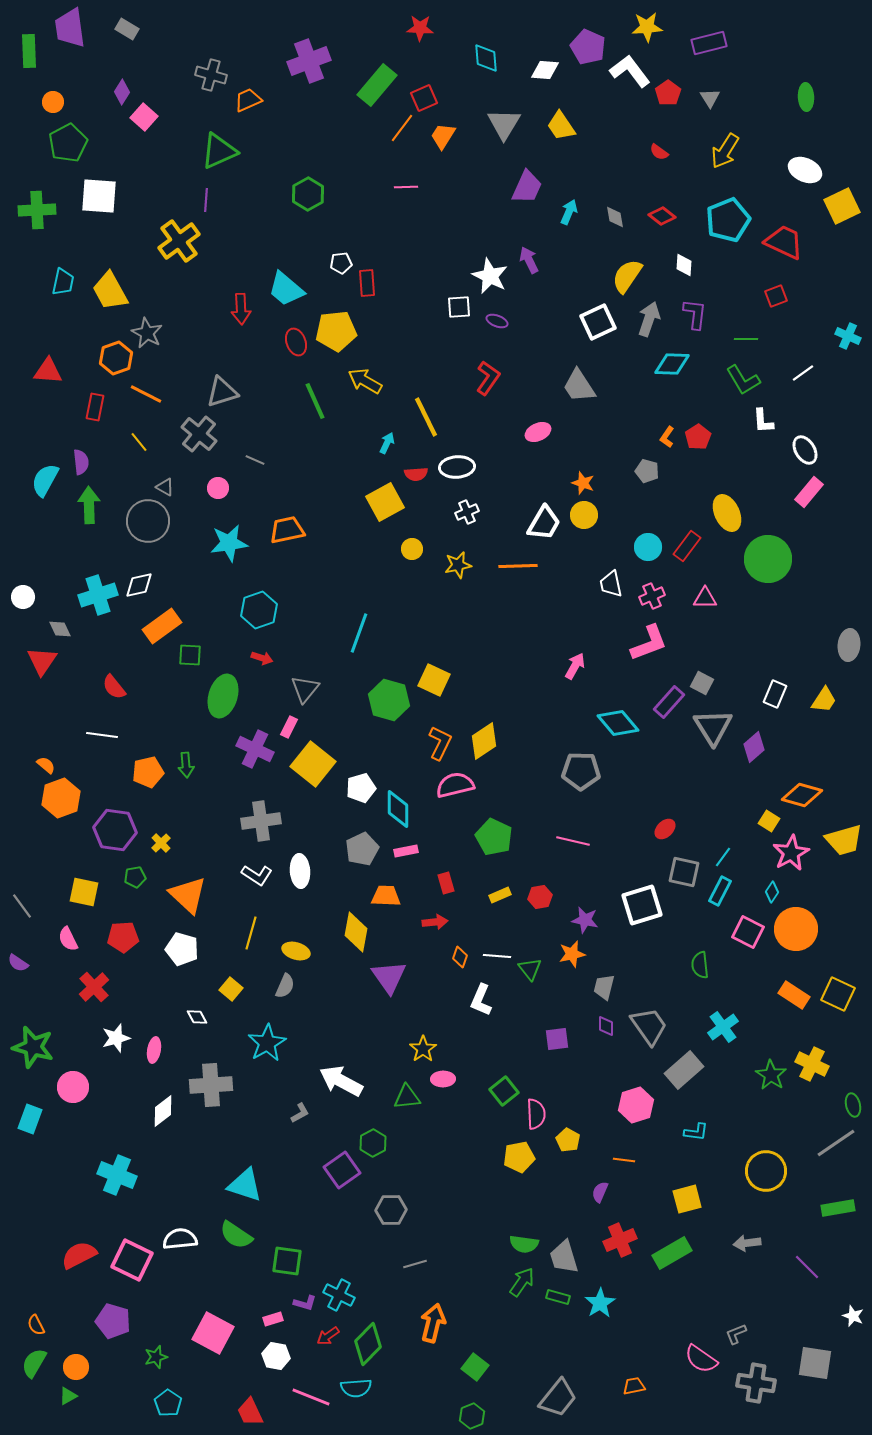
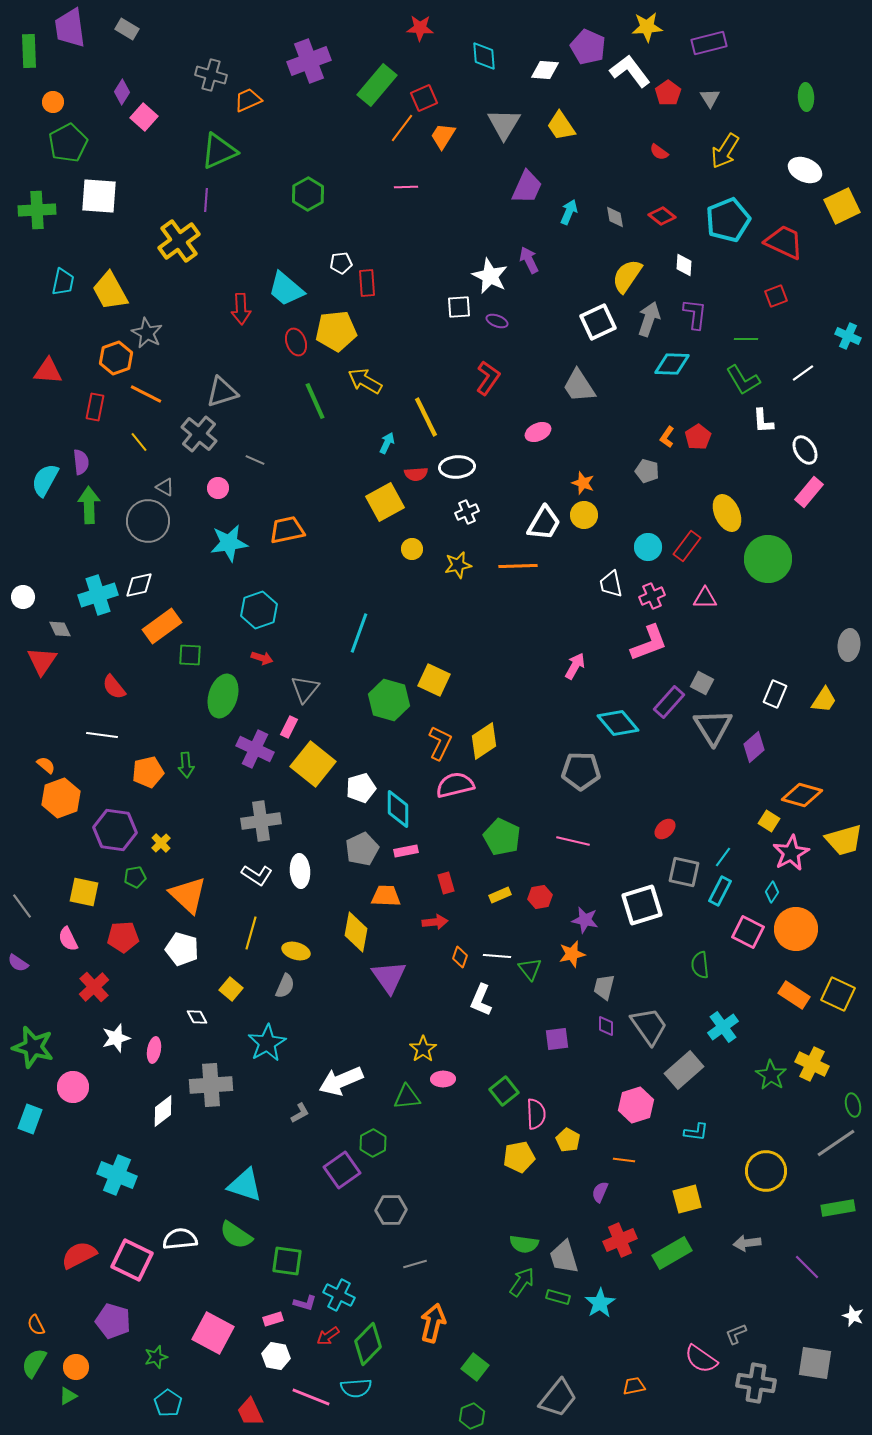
cyan diamond at (486, 58): moved 2 px left, 2 px up
green pentagon at (494, 837): moved 8 px right
white arrow at (341, 1081): rotated 51 degrees counterclockwise
